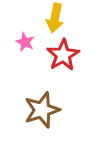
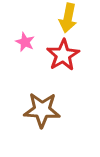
yellow arrow: moved 13 px right
brown star: rotated 21 degrees clockwise
